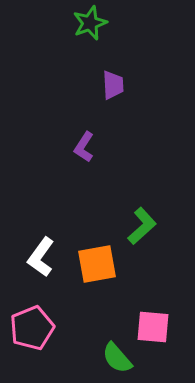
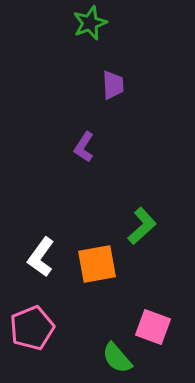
pink square: rotated 15 degrees clockwise
